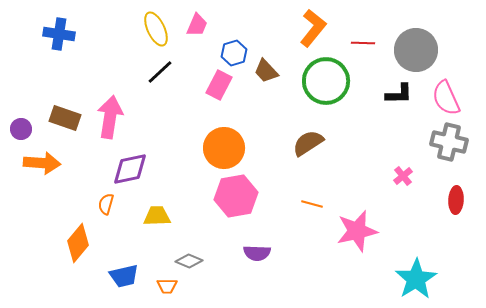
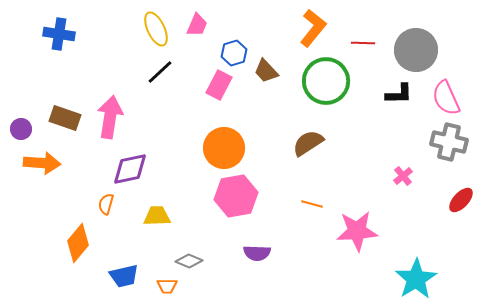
red ellipse: moved 5 px right; rotated 40 degrees clockwise
pink star: rotated 9 degrees clockwise
